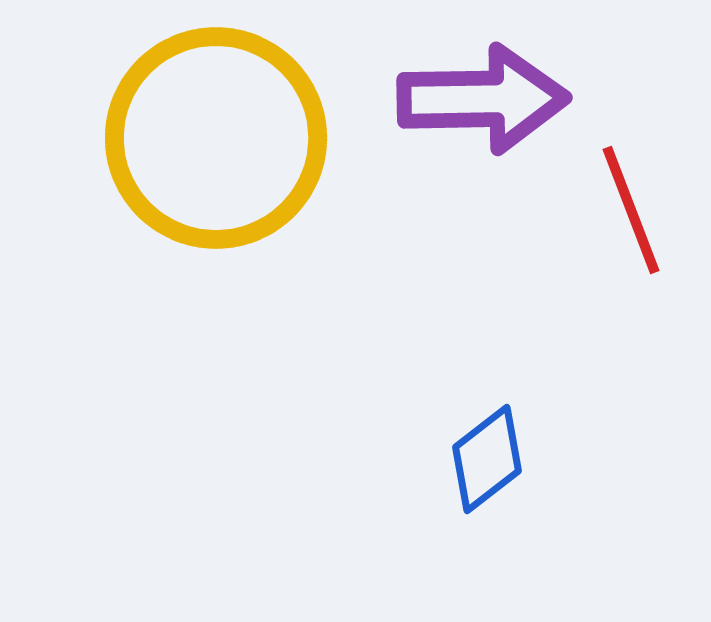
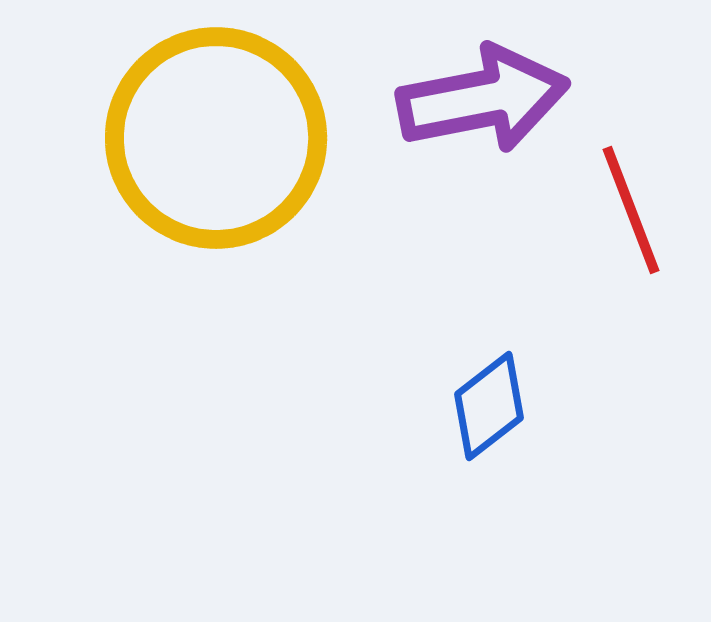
purple arrow: rotated 10 degrees counterclockwise
blue diamond: moved 2 px right, 53 px up
